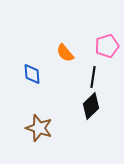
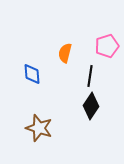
orange semicircle: rotated 54 degrees clockwise
black line: moved 3 px left, 1 px up
black diamond: rotated 12 degrees counterclockwise
